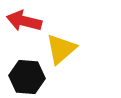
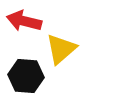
black hexagon: moved 1 px left, 1 px up
